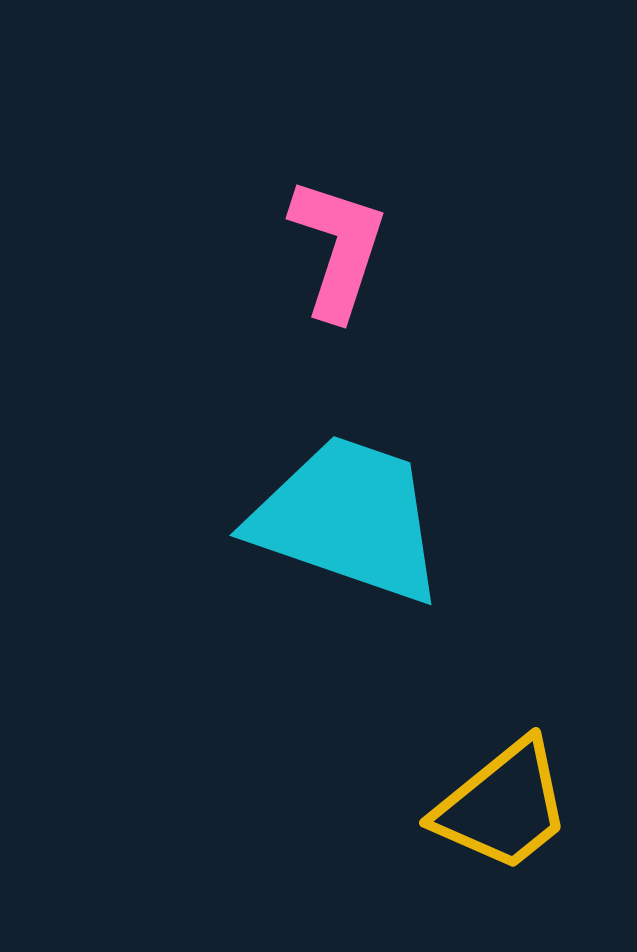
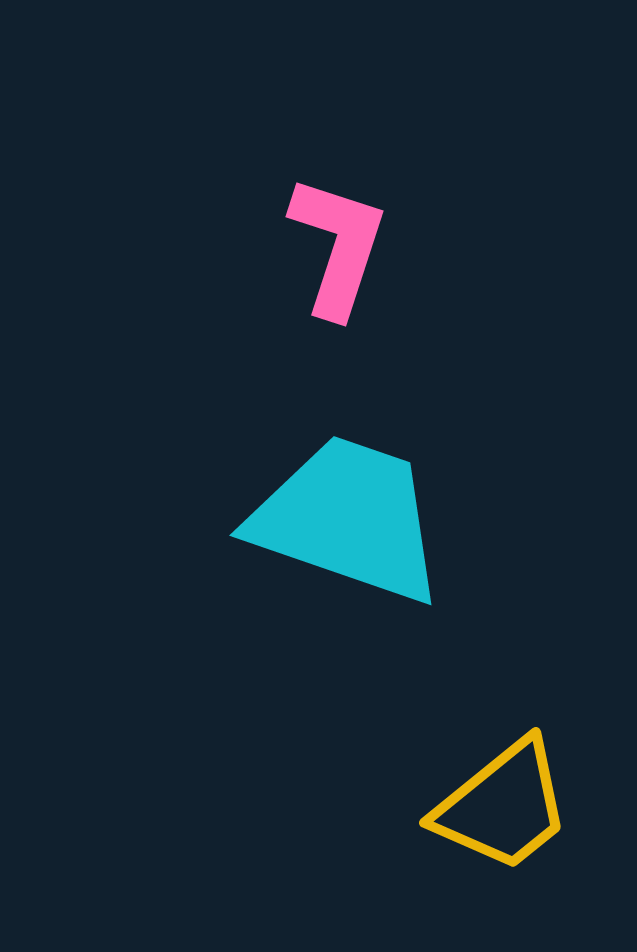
pink L-shape: moved 2 px up
